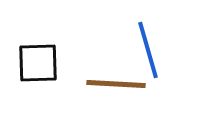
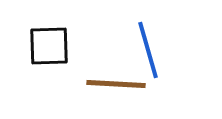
black square: moved 11 px right, 17 px up
